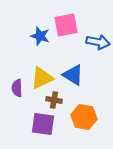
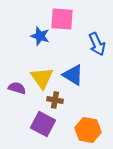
pink square: moved 4 px left, 6 px up; rotated 15 degrees clockwise
blue arrow: moved 1 px left, 2 px down; rotated 55 degrees clockwise
yellow triangle: rotated 40 degrees counterclockwise
purple semicircle: rotated 108 degrees clockwise
brown cross: moved 1 px right
orange hexagon: moved 4 px right, 13 px down
purple square: rotated 20 degrees clockwise
